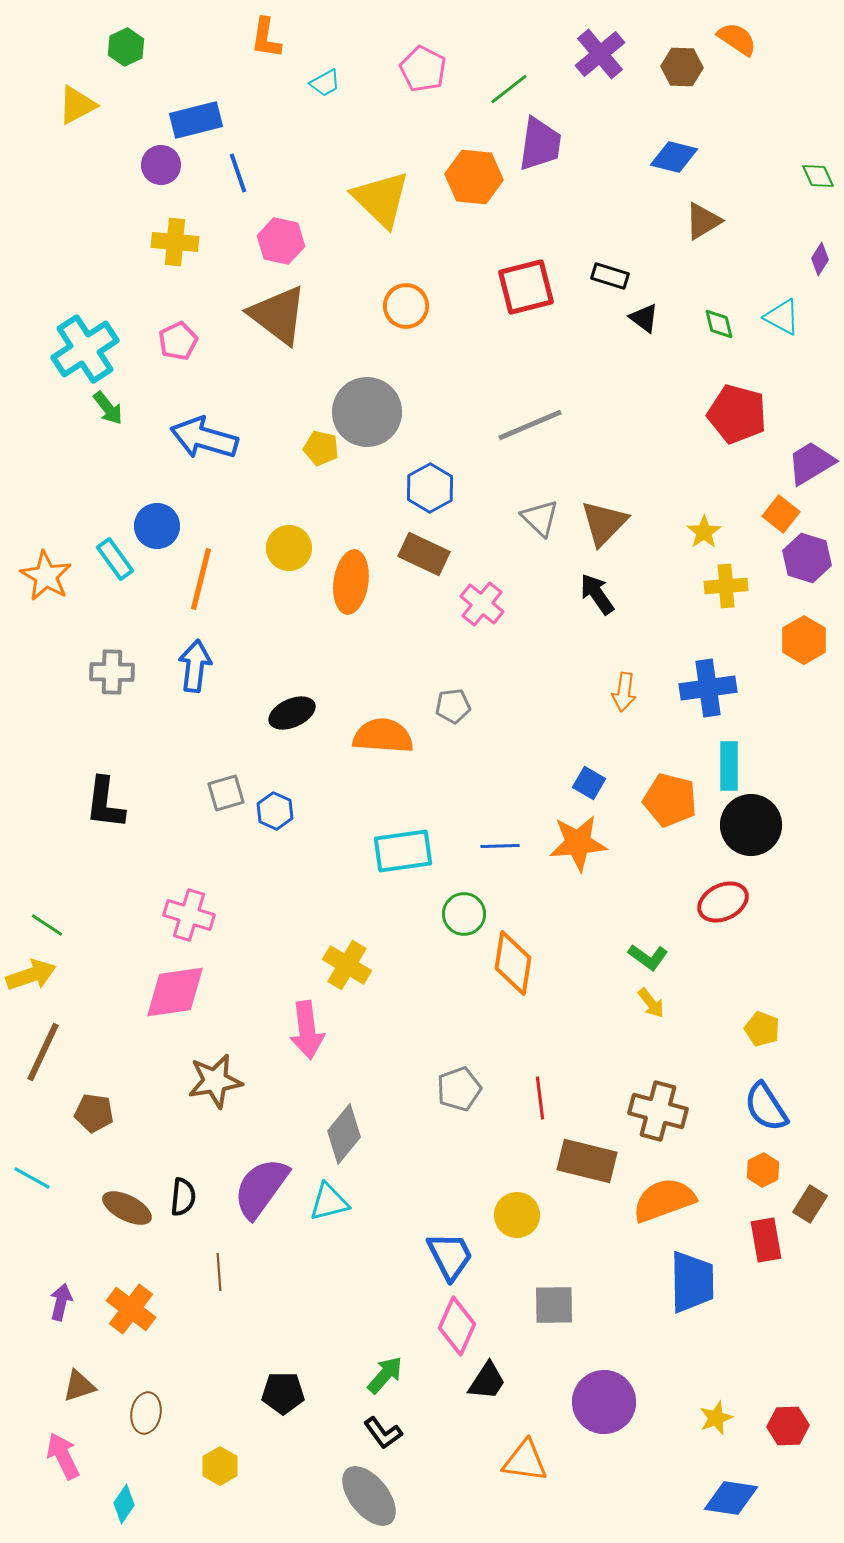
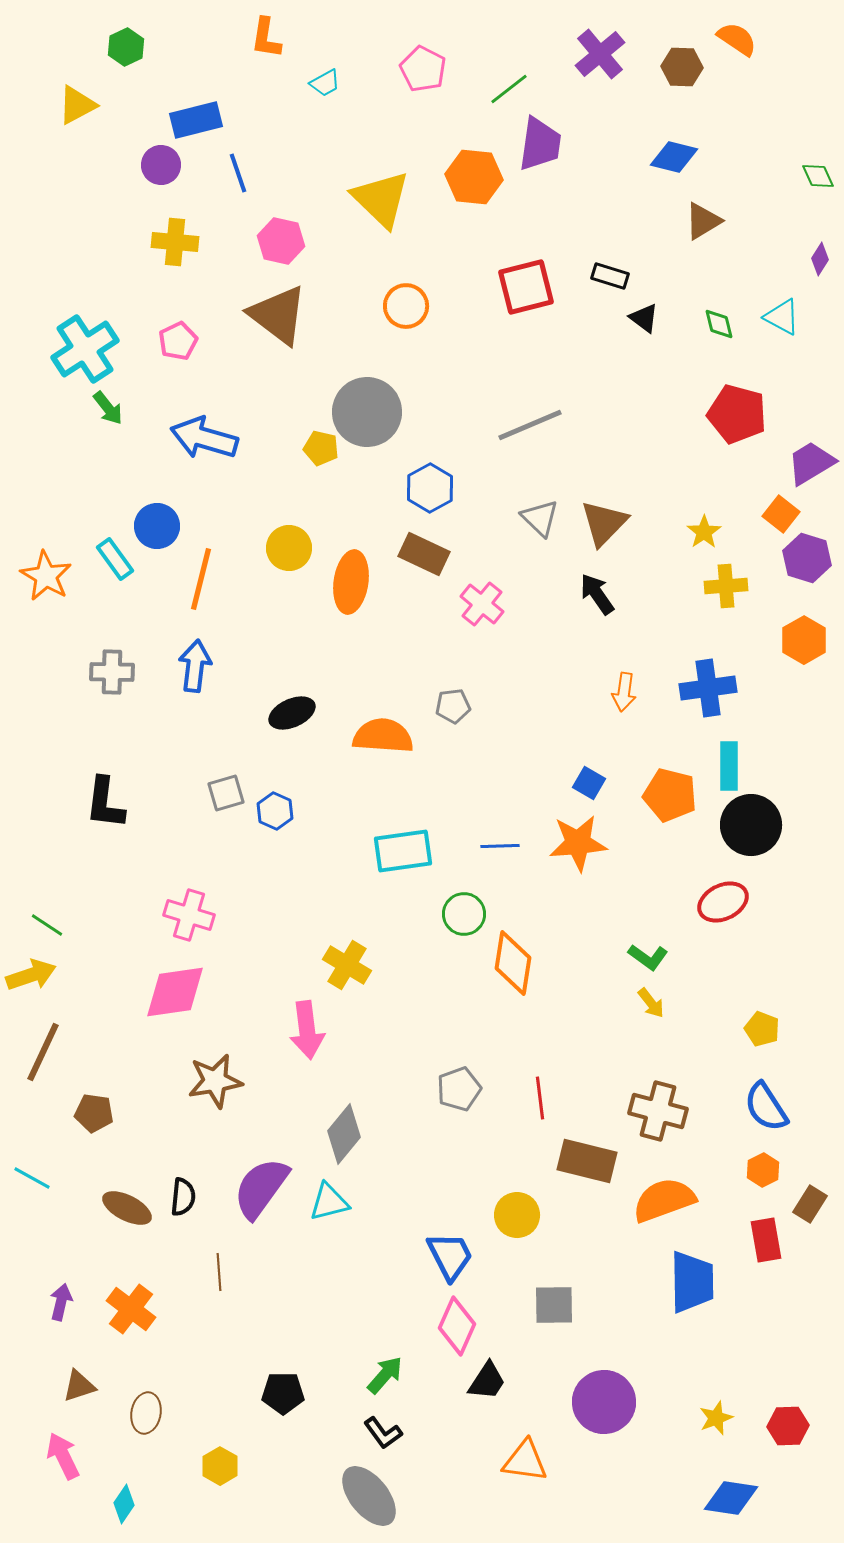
orange pentagon at (670, 800): moved 5 px up
